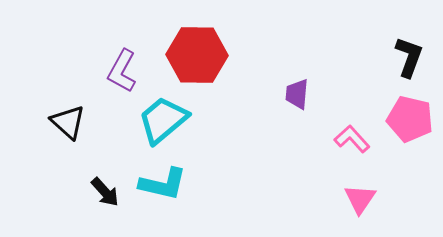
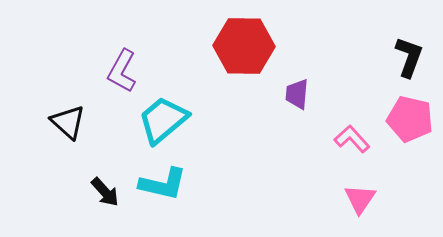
red hexagon: moved 47 px right, 9 px up
